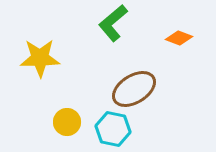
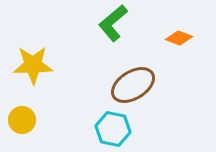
yellow star: moved 7 px left, 7 px down
brown ellipse: moved 1 px left, 4 px up
yellow circle: moved 45 px left, 2 px up
